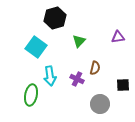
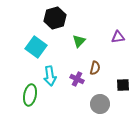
green ellipse: moved 1 px left
